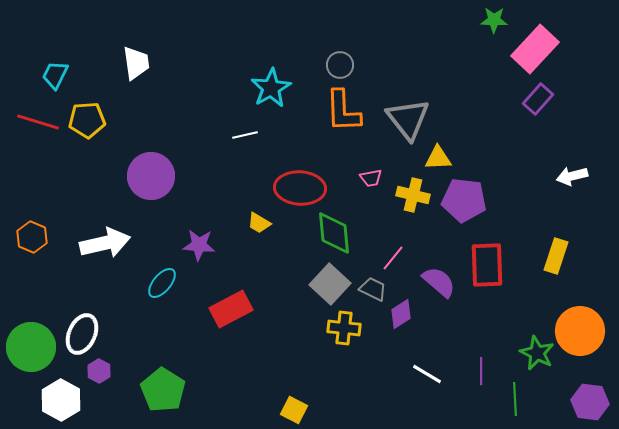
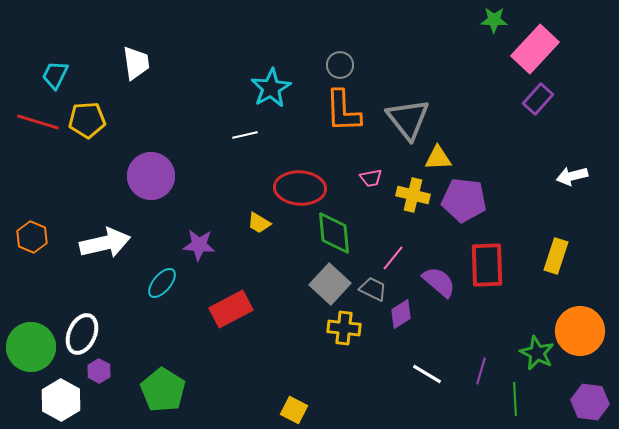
purple line at (481, 371): rotated 16 degrees clockwise
